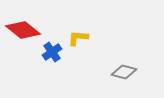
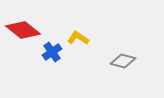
yellow L-shape: rotated 30 degrees clockwise
gray diamond: moved 1 px left, 11 px up
